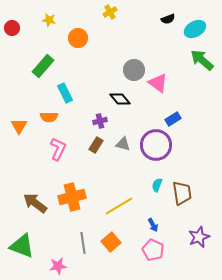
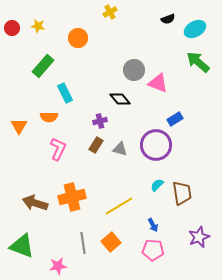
yellow star: moved 11 px left, 6 px down
green arrow: moved 4 px left, 2 px down
pink triangle: rotated 15 degrees counterclockwise
blue rectangle: moved 2 px right
gray triangle: moved 3 px left, 5 px down
cyan semicircle: rotated 24 degrees clockwise
brown arrow: rotated 20 degrees counterclockwise
pink pentagon: rotated 20 degrees counterclockwise
